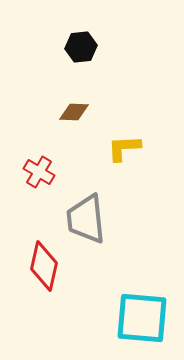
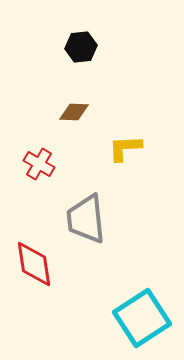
yellow L-shape: moved 1 px right
red cross: moved 8 px up
red diamond: moved 10 px left, 2 px up; rotated 21 degrees counterclockwise
cyan square: rotated 38 degrees counterclockwise
